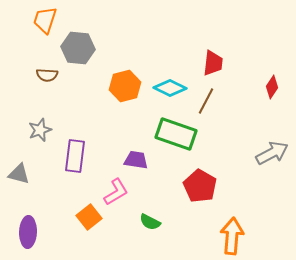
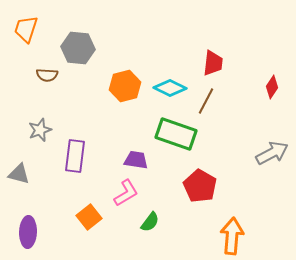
orange trapezoid: moved 19 px left, 9 px down
pink L-shape: moved 10 px right, 1 px down
green semicircle: rotated 80 degrees counterclockwise
